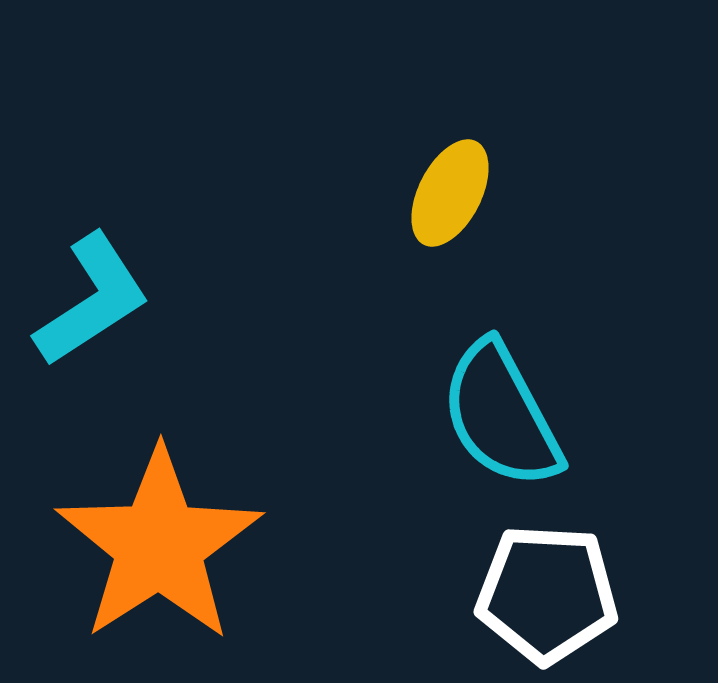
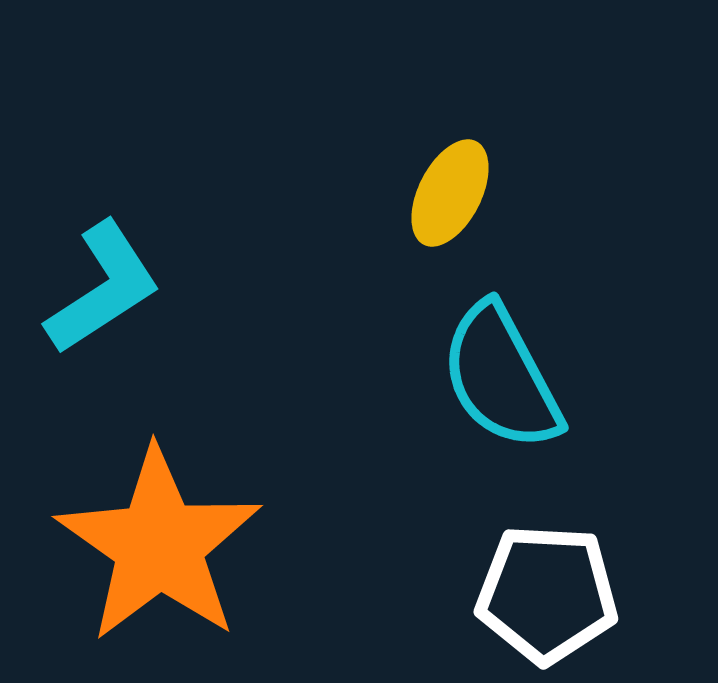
cyan L-shape: moved 11 px right, 12 px up
cyan semicircle: moved 38 px up
orange star: rotated 4 degrees counterclockwise
